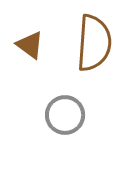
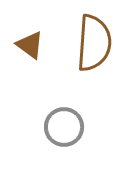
gray circle: moved 1 px left, 12 px down
